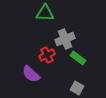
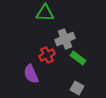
purple semicircle: rotated 24 degrees clockwise
